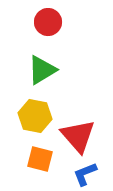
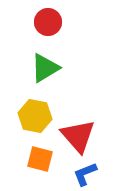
green triangle: moved 3 px right, 2 px up
